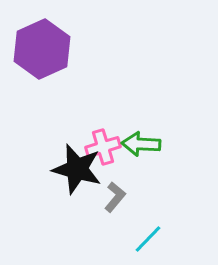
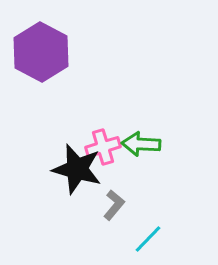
purple hexagon: moved 1 px left, 3 px down; rotated 8 degrees counterclockwise
gray L-shape: moved 1 px left, 8 px down
